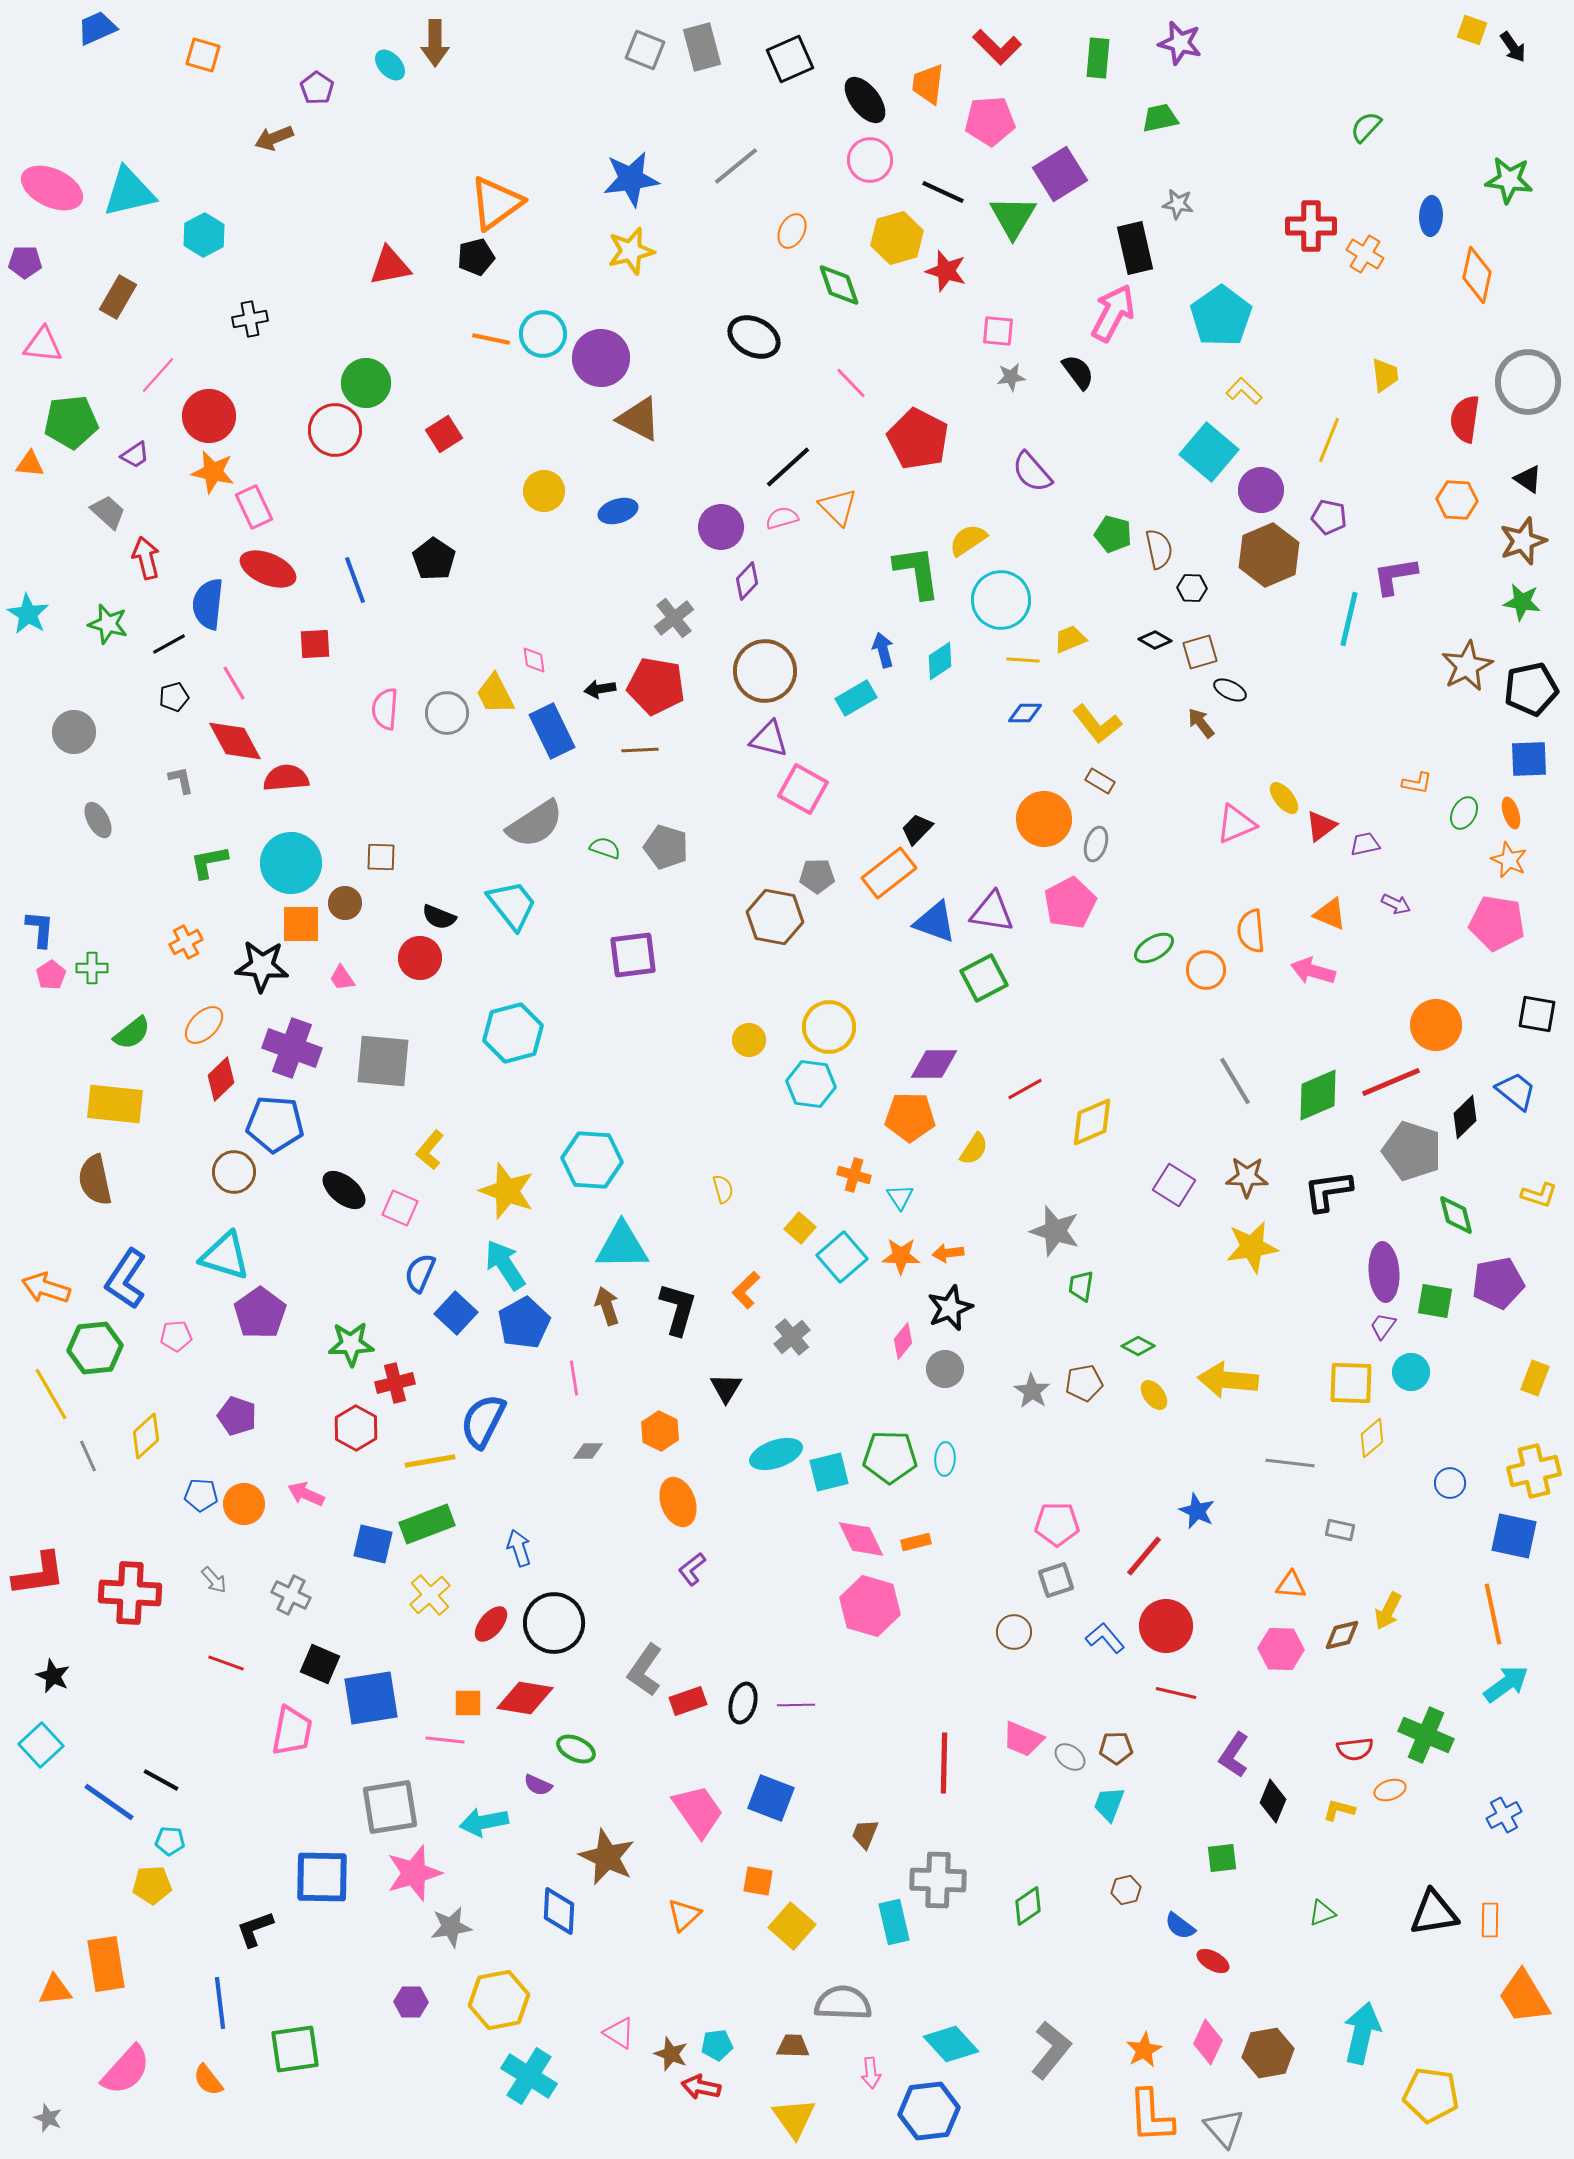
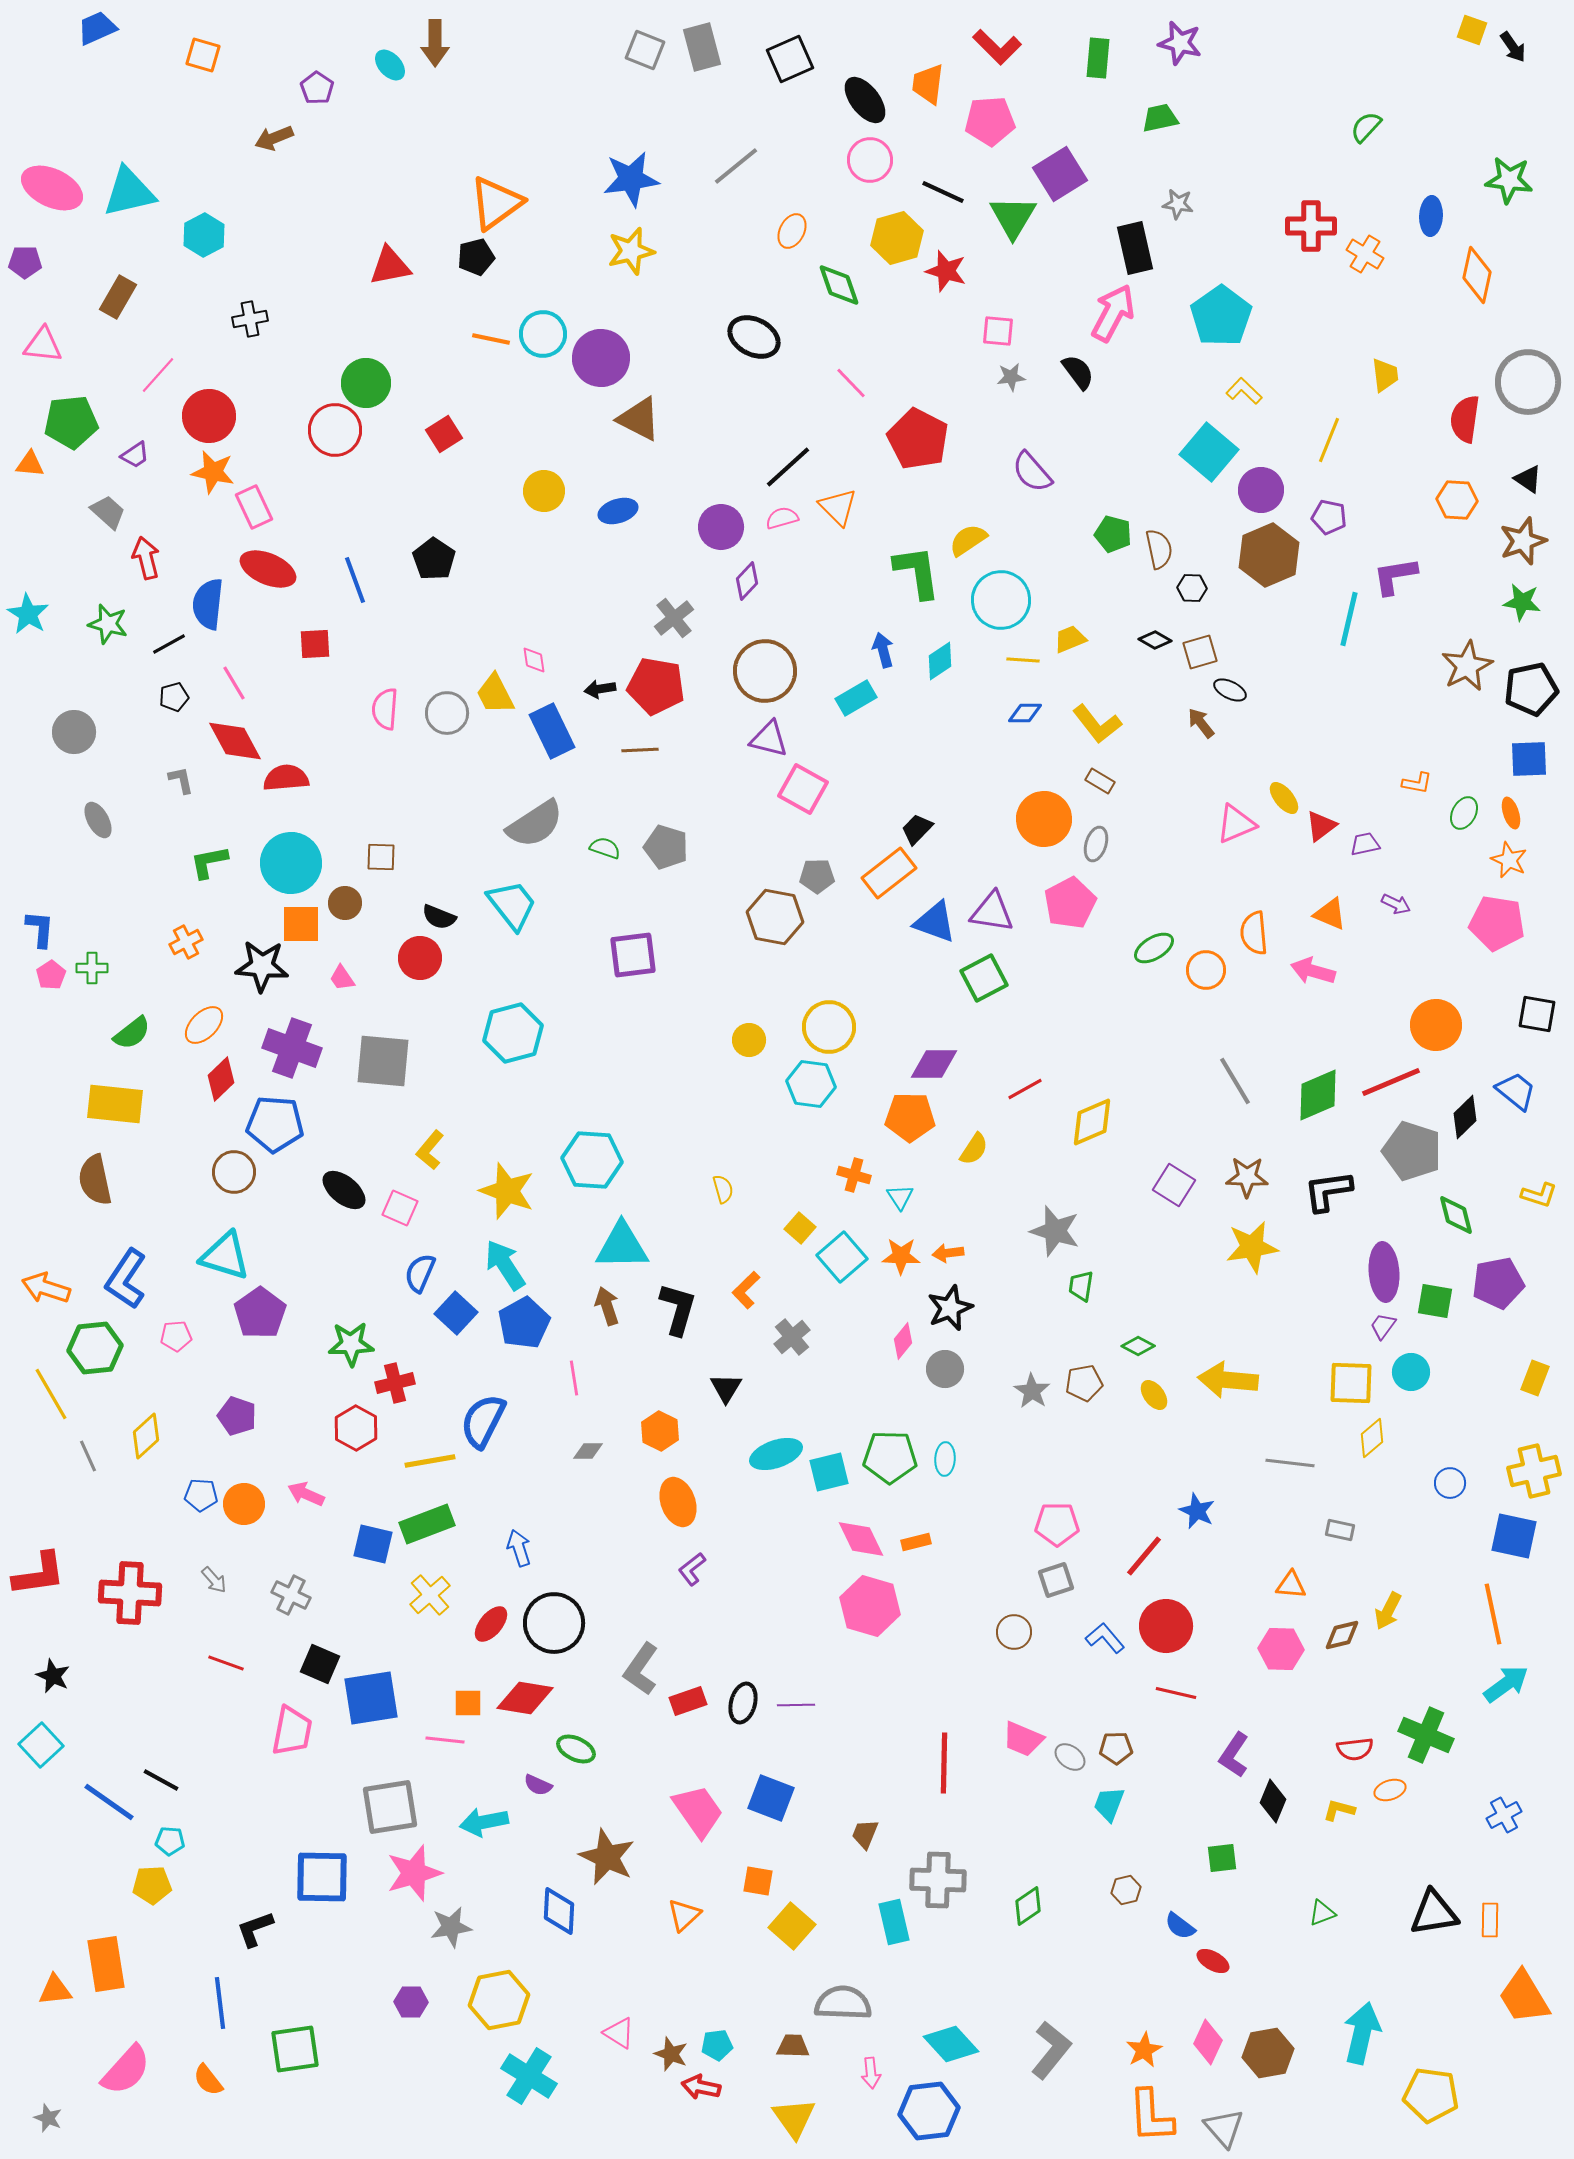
orange semicircle at (1251, 931): moved 3 px right, 2 px down
gray L-shape at (645, 1670): moved 4 px left, 1 px up
